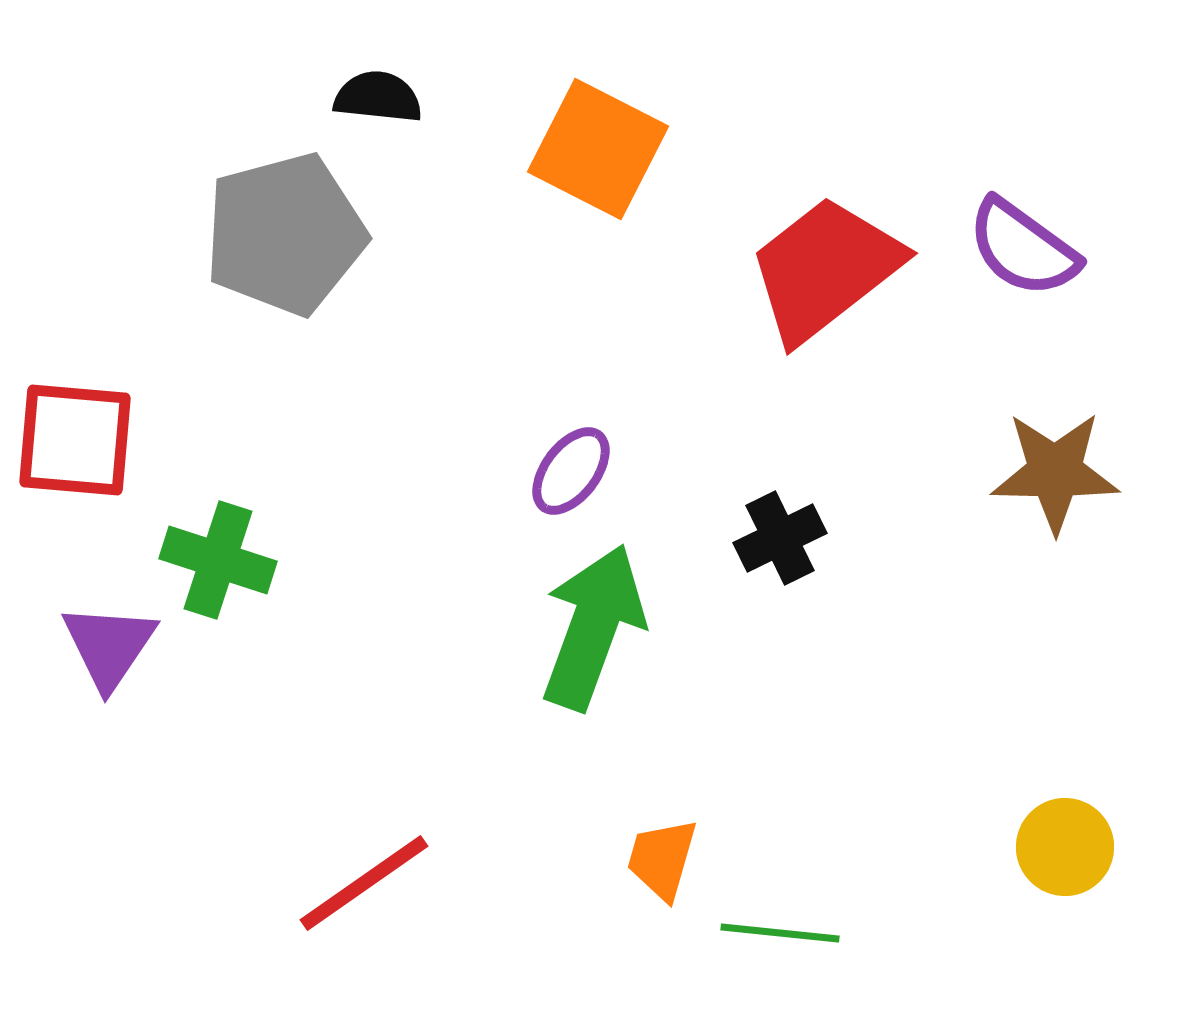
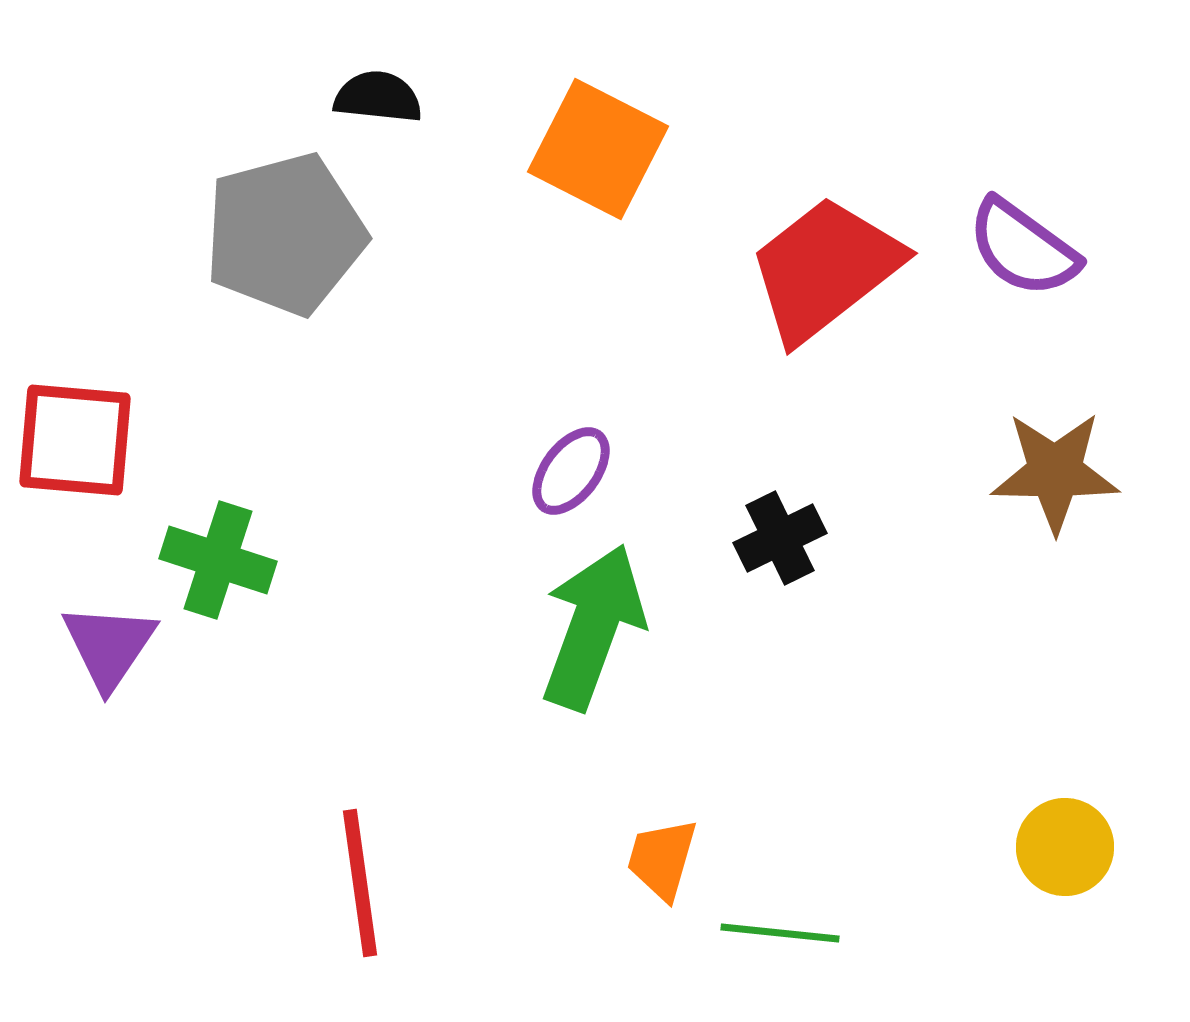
red line: moved 4 px left; rotated 63 degrees counterclockwise
